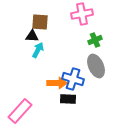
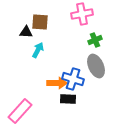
black triangle: moved 6 px left, 4 px up
